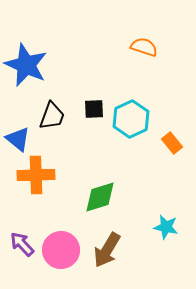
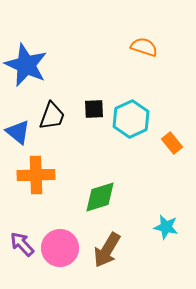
blue triangle: moved 7 px up
pink circle: moved 1 px left, 2 px up
